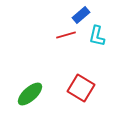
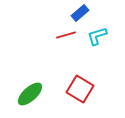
blue rectangle: moved 1 px left, 2 px up
cyan L-shape: rotated 60 degrees clockwise
red square: moved 1 px left, 1 px down
